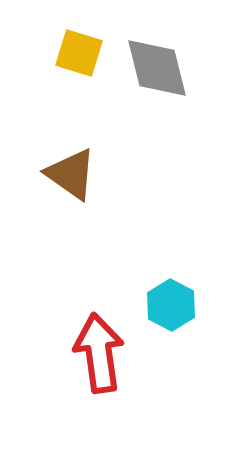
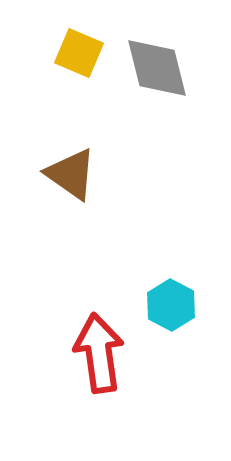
yellow square: rotated 6 degrees clockwise
